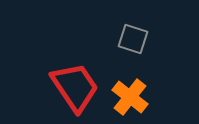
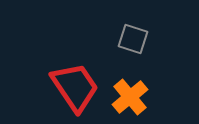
orange cross: rotated 12 degrees clockwise
